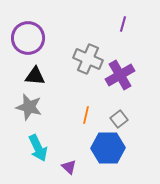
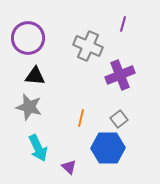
gray cross: moved 13 px up
purple cross: rotated 8 degrees clockwise
orange line: moved 5 px left, 3 px down
